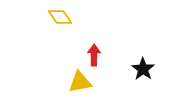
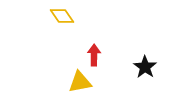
yellow diamond: moved 2 px right, 1 px up
black star: moved 2 px right, 2 px up
